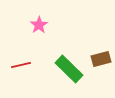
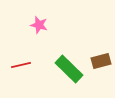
pink star: rotated 24 degrees counterclockwise
brown rectangle: moved 2 px down
